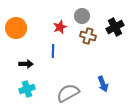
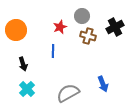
orange circle: moved 2 px down
black arrow: moved 3 px left; rotated 72 degrees clockwise
cyan cross: rotated 28 degrees counterclockwise
